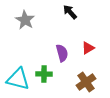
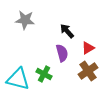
black arrow: moved 3 px left, 19 px down
gray star: rotated 24 degrees counterclockwise
green cross: rotated 28 degrees clockwise
brown cross: moved 2 px right, 11 px up
